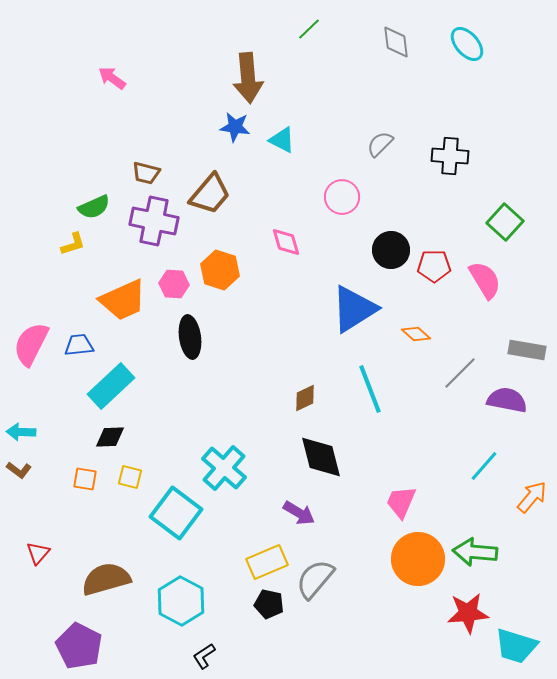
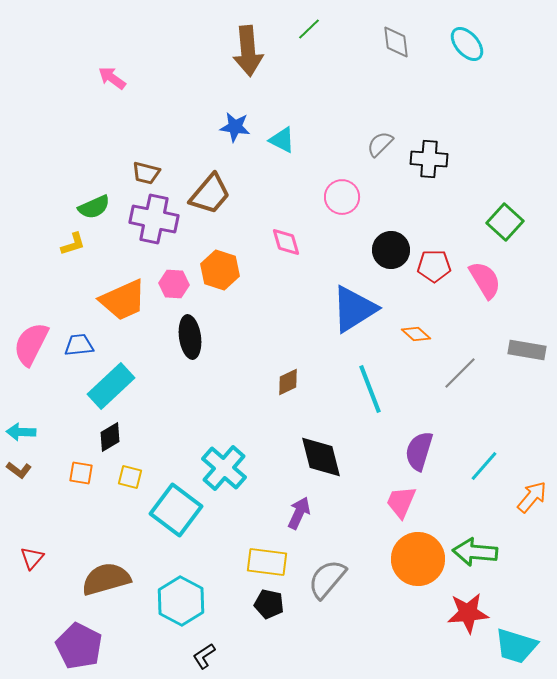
brown arrow at (248, 78): moved 27 px up
black cross at (450, 156): moved 21 px left, 3 px down
purple cross at (154, 221): moved 2 px up
brown diamond at (305, 398): moved 17 px left, 16 px up
purple semicircle at (507, 400): moved 88 px left, 51 px down; rotated 84 degrees counterclockwise
black diamond at (110, 437): rotated 28 degrees counterclockwise
orange square at (85, 479): moved 4 px left, 6 px up
cyan square at (176, 513): moved 3 px up
purple arrow at (299, 513): rotated 96 degrees counterclockwise
red triangle at (38, 553): moved 6 px left, 5 px down
yellow rectangle at (267, 562): rotated 30 degrees clockwise
gray semicircle at (315, 579): moved 12 px right
